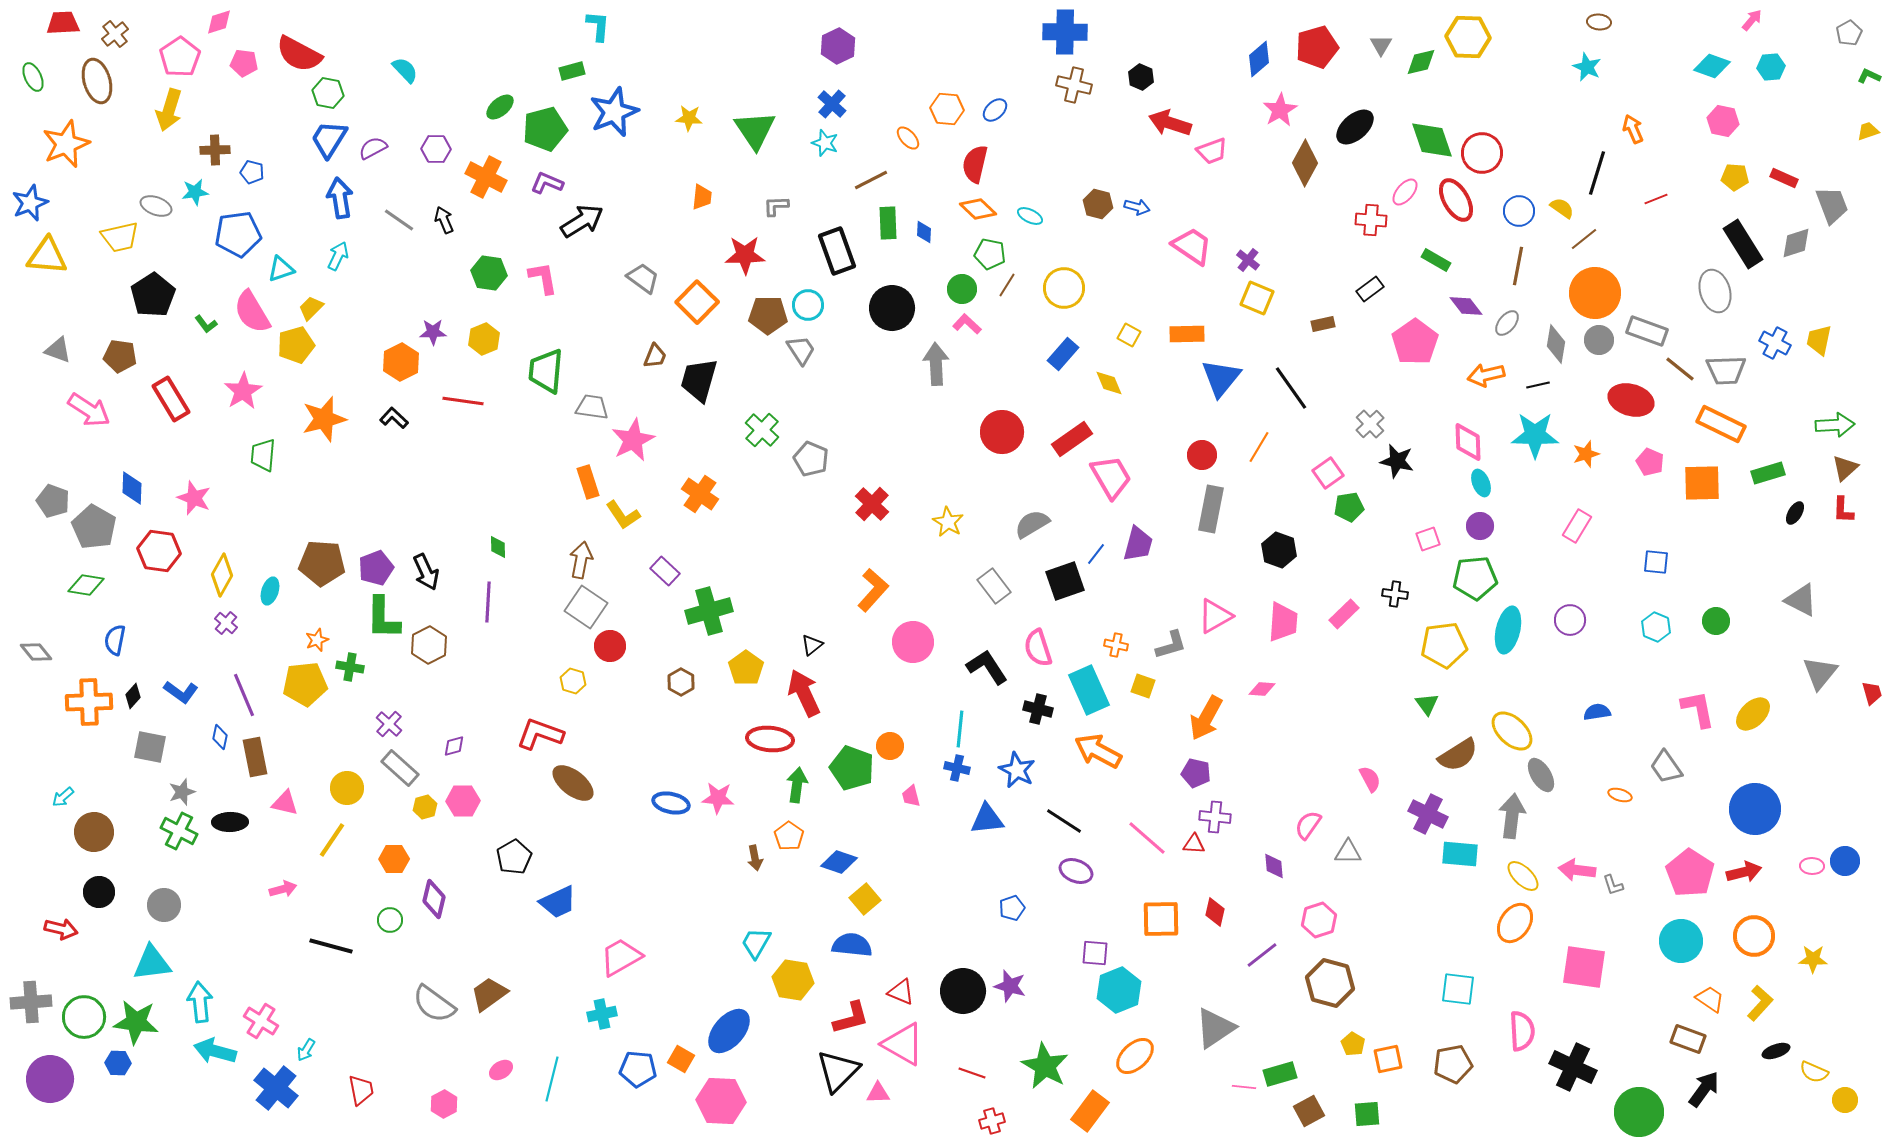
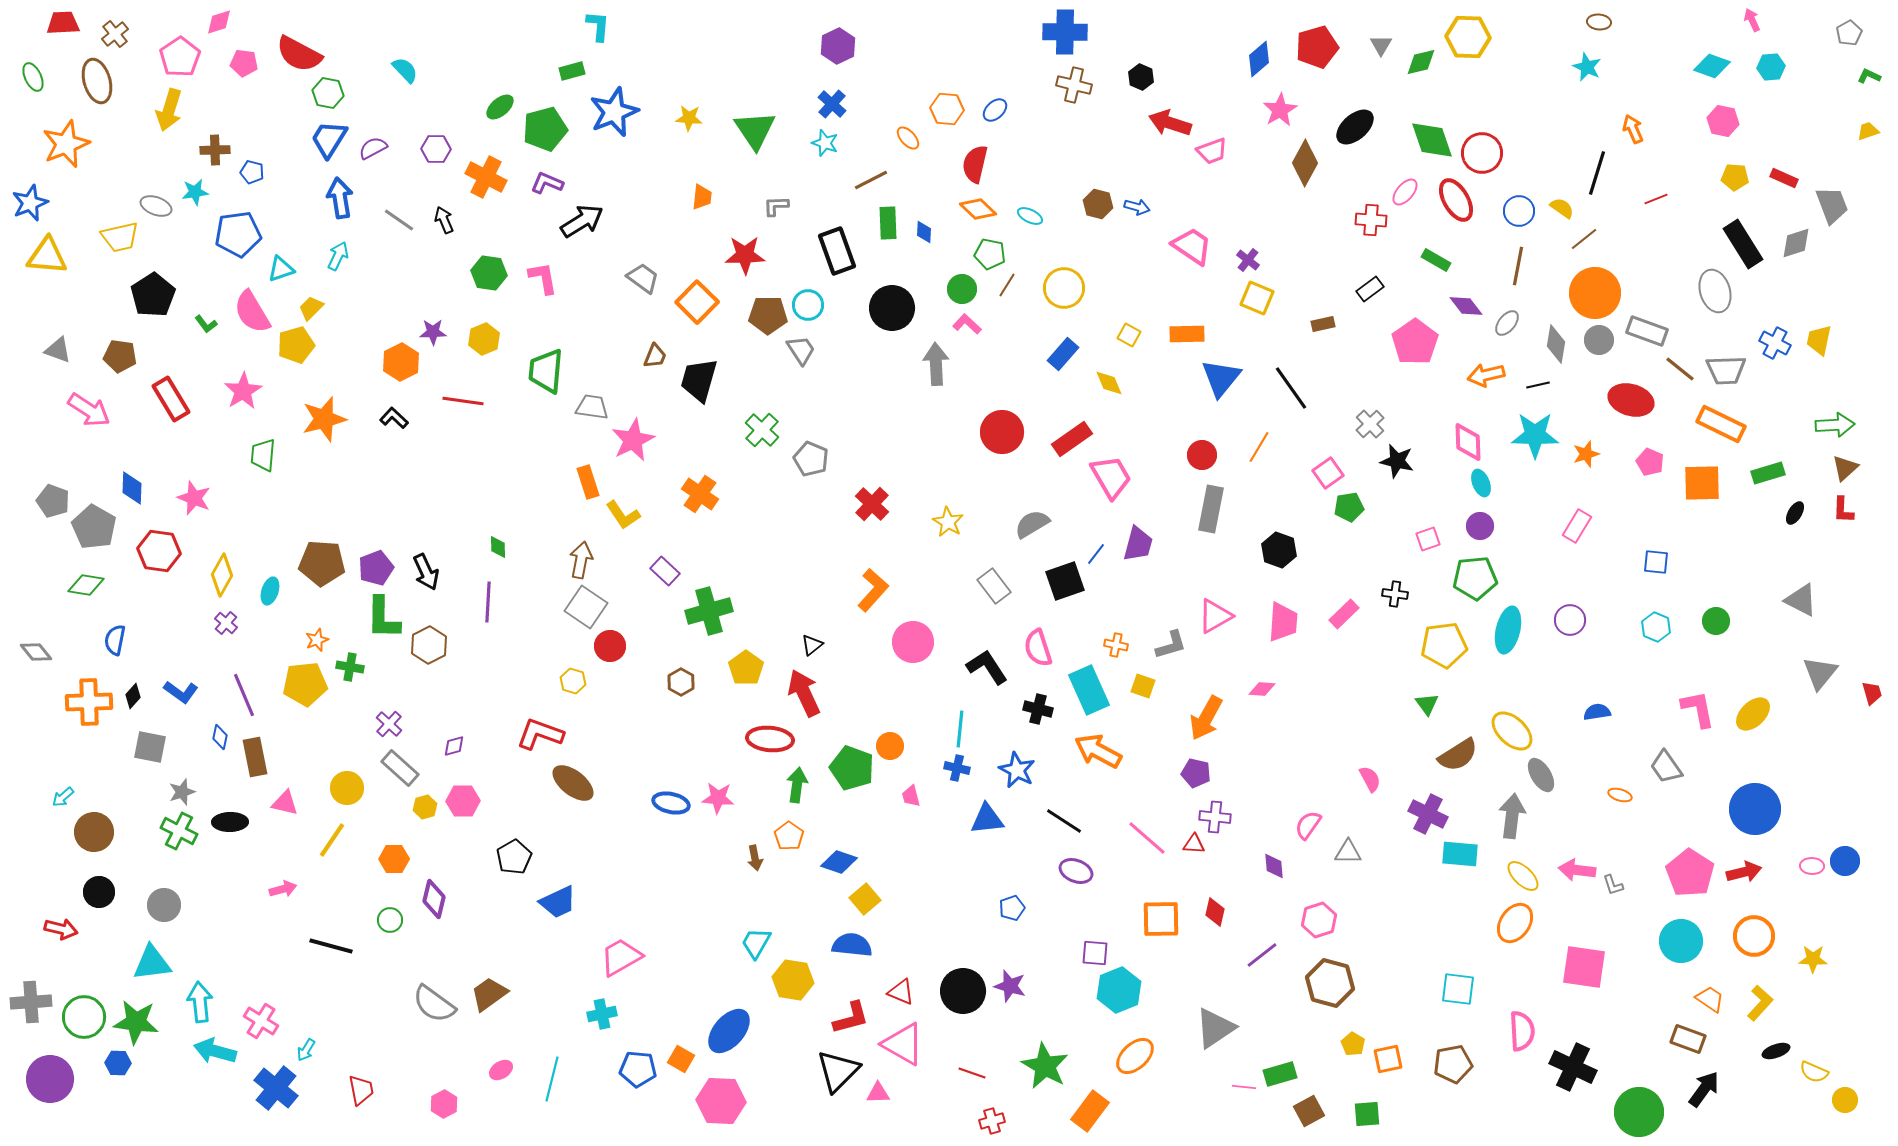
pink arrow at (1752, 20): rotated 65 degrees counterclockwise
